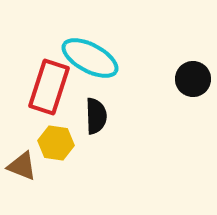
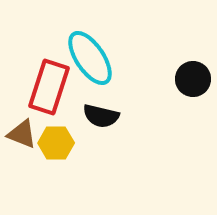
cyan ellipse: rotated 28 degrees clockwise
black semicircle: moved 5 px right; rotated 105 degrees clockwise
yellow hexagon: rotated 8 degrees counterclockwise
brown triangle: moved 32 px up
